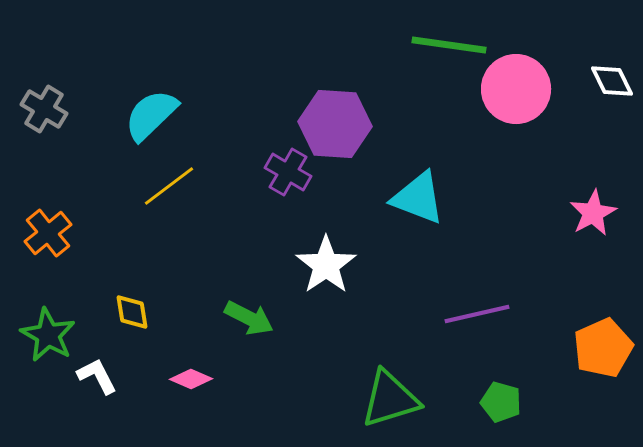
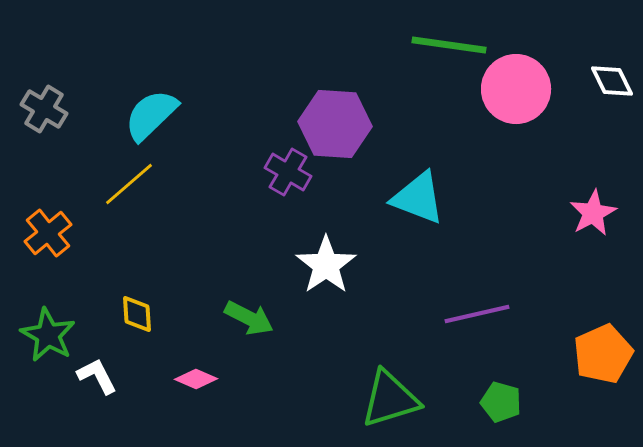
yellow line: moved 40 px left, 2 px up; rotated 4 degrees counterclockwise
yellow diamond: moved 5 px right, 2 px down; rotated 6 degrees clockwise
orange pentagon: moved 6 px down
pink diamond: moved 5 px right
